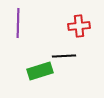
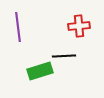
purple line: moved 4 px down; rotated 8 degrees counterclockwise
